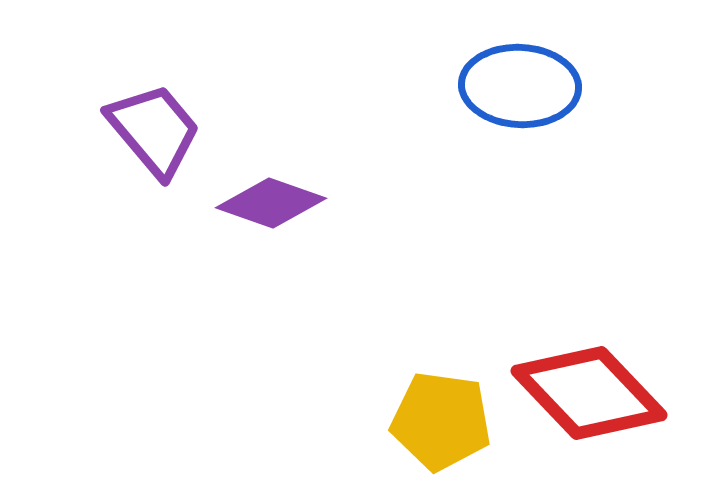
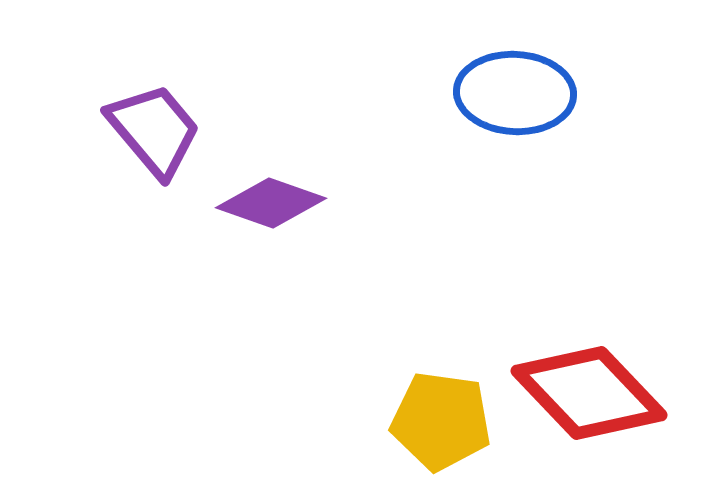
blue ellipse: moved 5 px left, 7 px down
